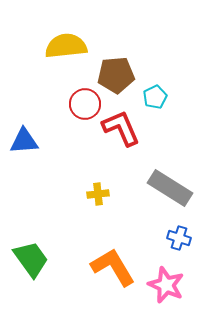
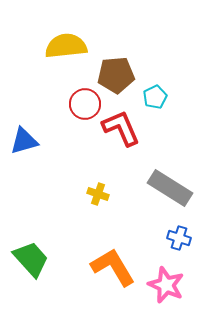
blue triangle: rotated 12 degrees counterclockwise
yellow cross: rotated 25 degrees clockwise
green trapezoid: rotated 6 degrees counterclockwise
